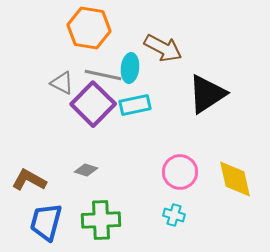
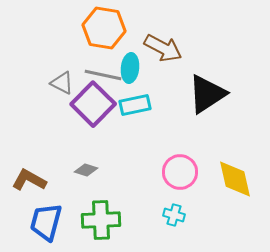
orange hexagon: moved 15 px right
